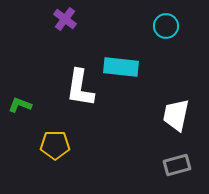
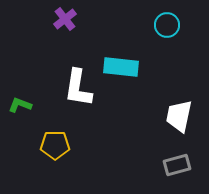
purple cross: rotated 15 degrees clockwise
cyan circle: moved 1 px right, 1 px up
white L-shape: moved 2 px left
white trapezoid: moved 3 px right, 1 px down
